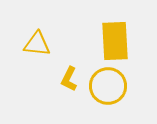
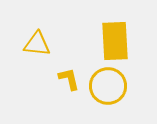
yellow L-shape: rotated 140 degrees clockwise
